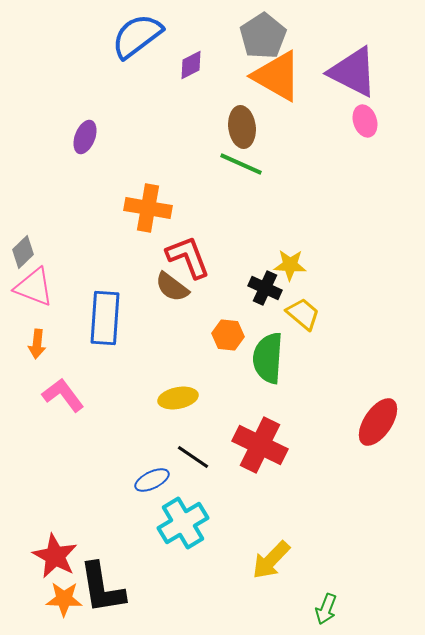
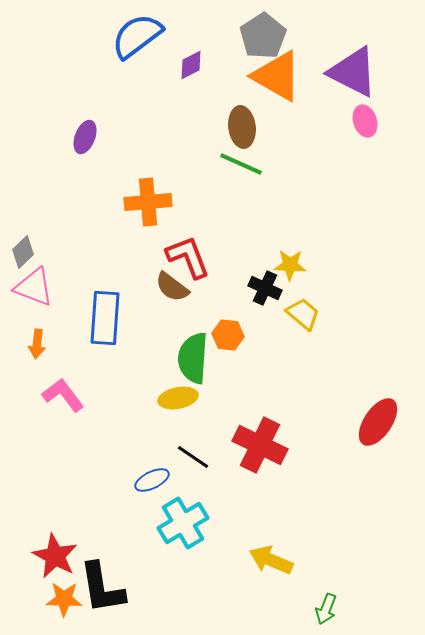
orange cross: moved 6 px up; rotated 15 degrees counterclockwise
green semicircle: moved 75 px left
yellow arrow: rotated 69 degrees clockwise
